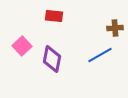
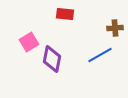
red rectangle: moved 11 px right, 2 px up
pink square: moved 7 px right, 4 px up; rotated 12 degrees clockwise
